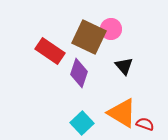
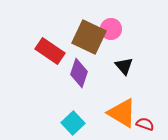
cyan square: moved 9 px left
